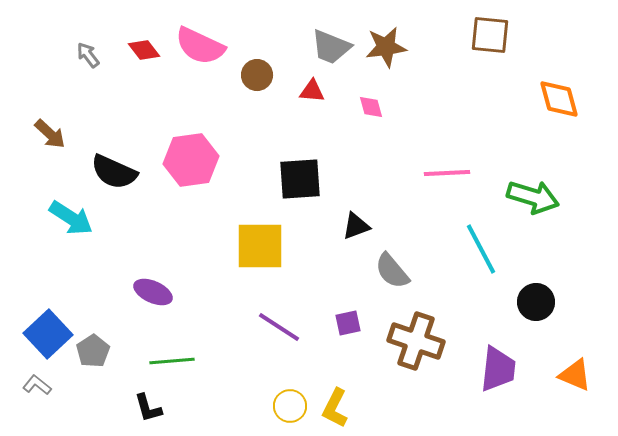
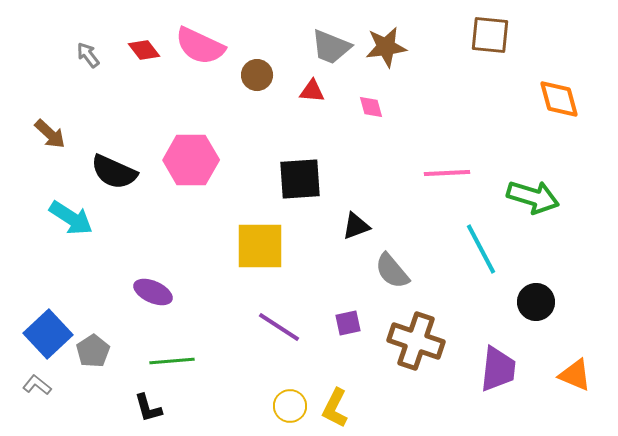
pink hexagon: rotated 8 degrees clockwise
